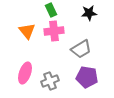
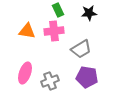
green rectangle: moved 7 px right
orange triangle: rotated 42 degrees counterclockwise
